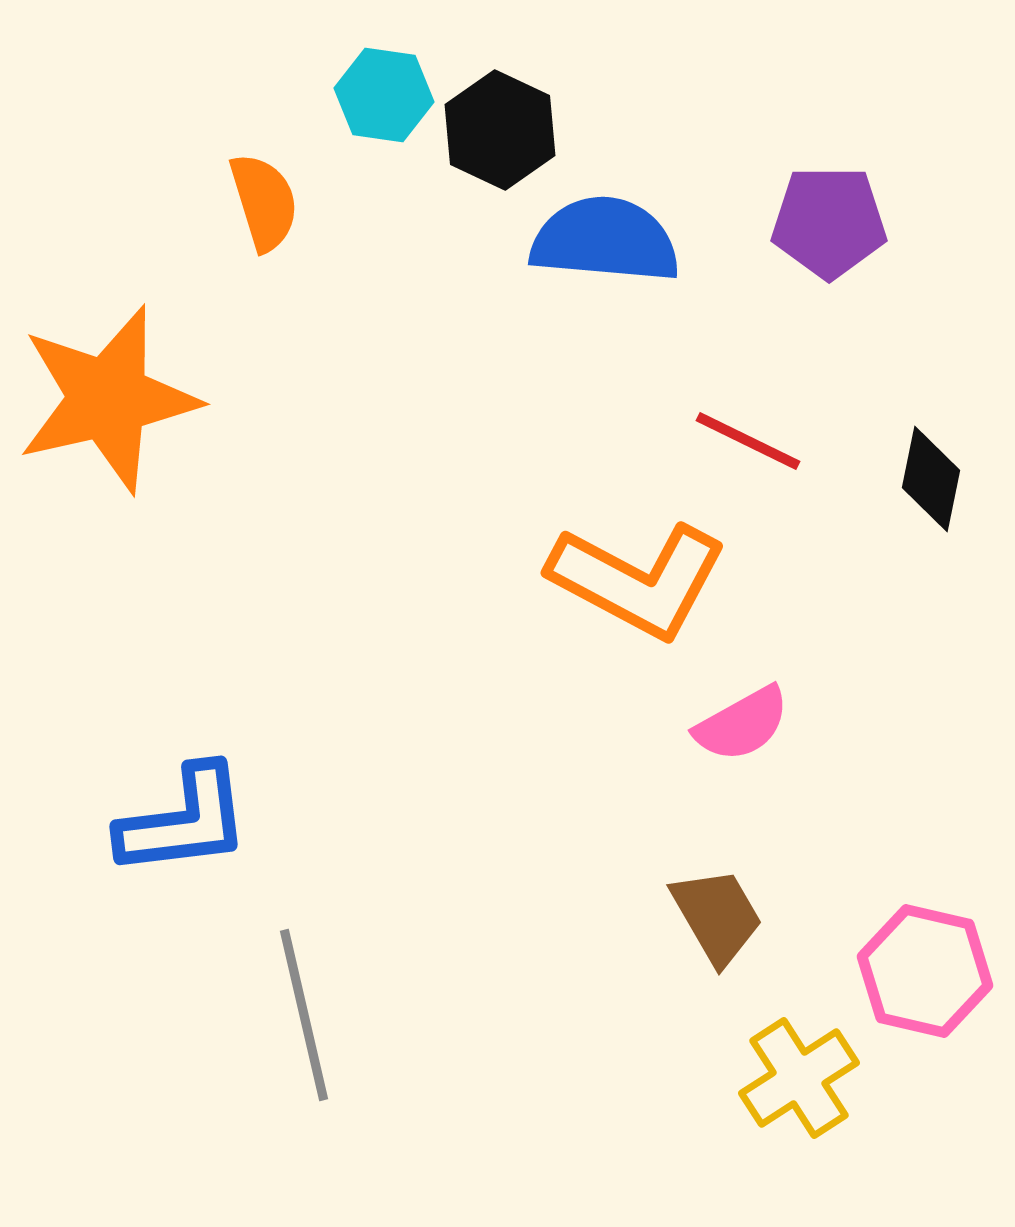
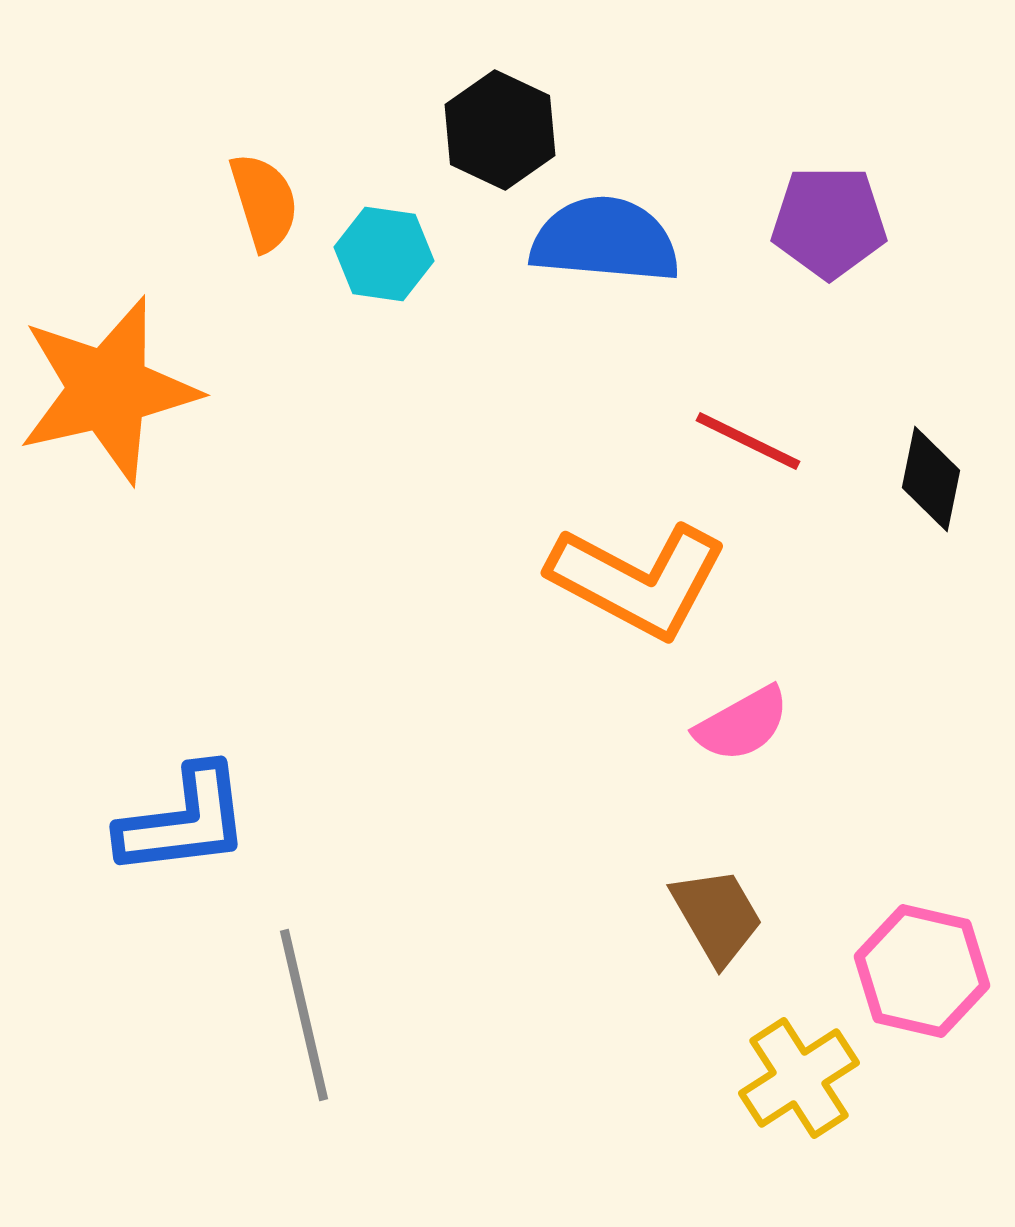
cyan hexagon: moved 159 px down
orange star: moved 9 px up
pink hexagon: moved 3 px left
